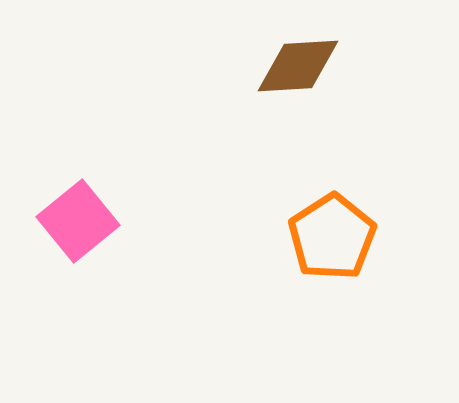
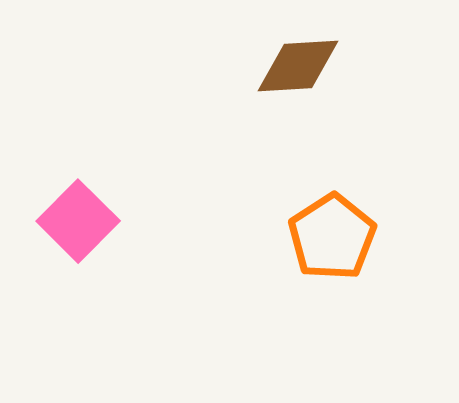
pink square: rotated 6 degrees counterclockwise
